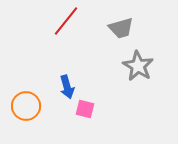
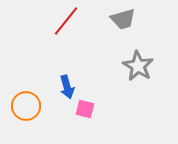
gray trapezoid: moved 2 px right, 9 px up
